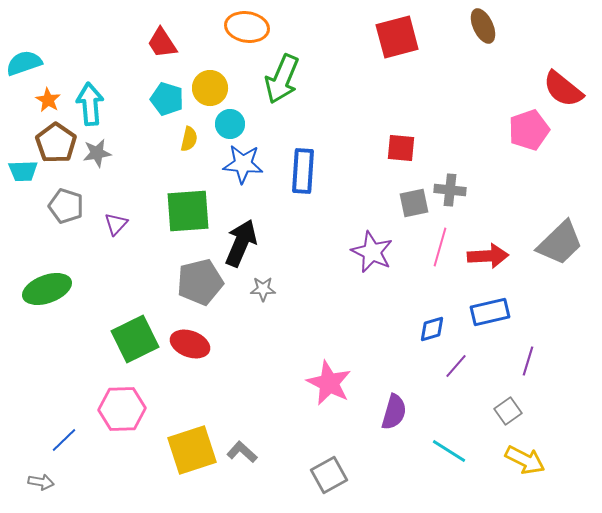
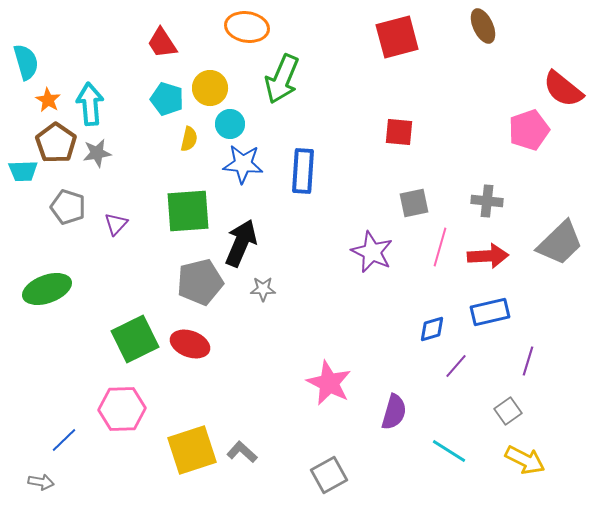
cyan semicircle at (24, 63): moved 2 px right, 1 px up; rotated 93 degrees clockwise
red square at (401, 148): moved 2 px left, 16 px up
gray cross at (450, 190): moved 37 px right, 11 px down
gray pentagon at (66, 206): moved 2 px right, 1 px down
